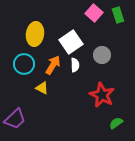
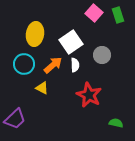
orange arrow: rotated 18 degrees clockwise
red star: moved 13 px left
green semicircle: rotated 48 degrees clockwise
